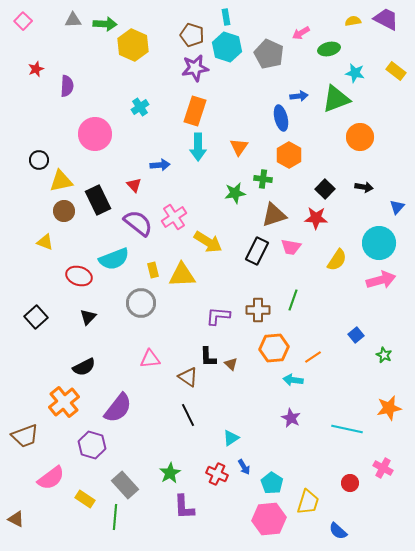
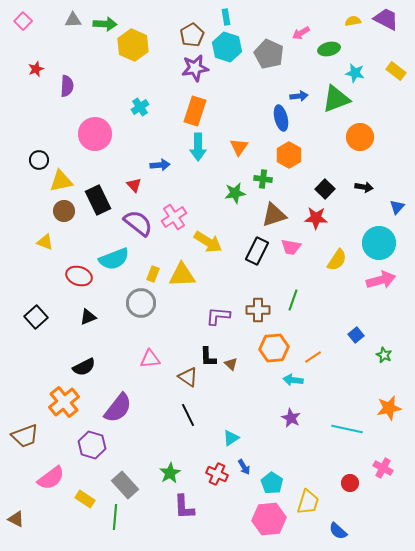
brown pentagon at (192, 35): rotated 25 degrees clockwise
yellow rectangle at (153, 270): moved 4 px down; rotated 35 degrees clockwise
black triangle at (88, 317): rotated 24 degrees clockwise
